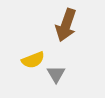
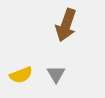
yellow semicircle: moved 12 px left, 15 px down
